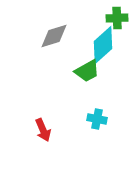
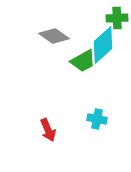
gray diamond: rotated 52 degrees clockwise
green trapezoid: moved 4 px left, 10 px up
red arrow: moved 5 px right
